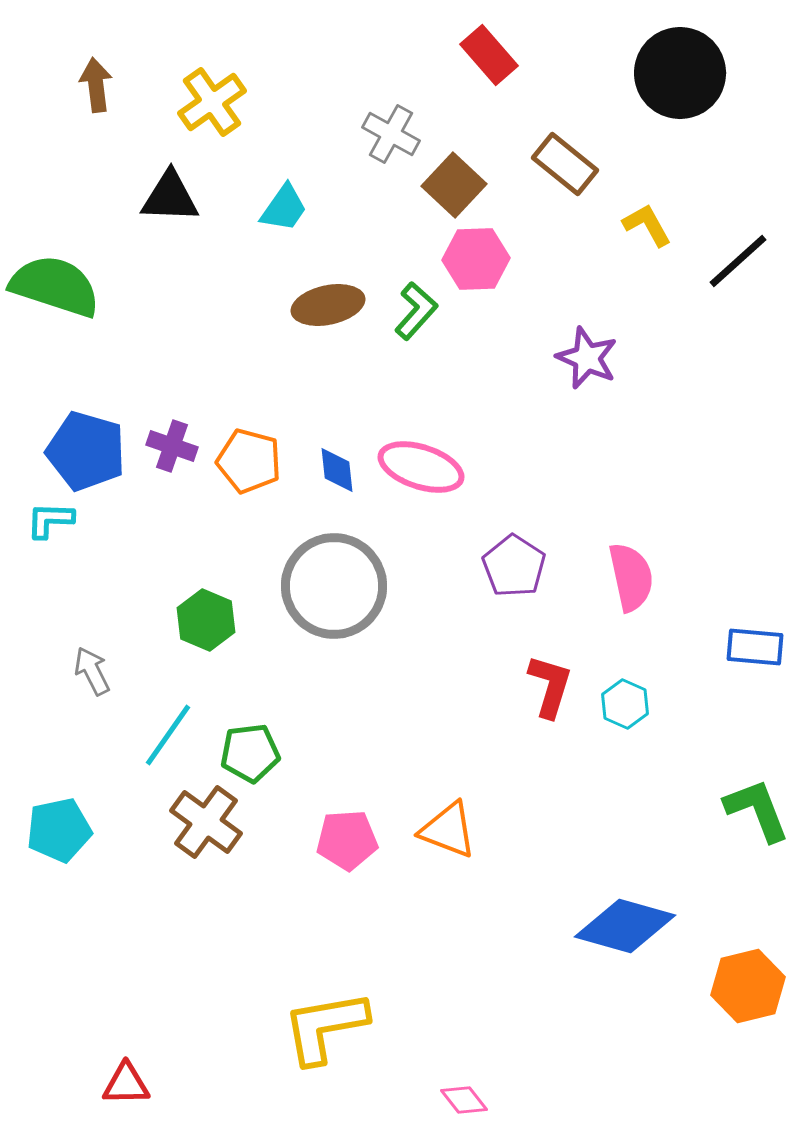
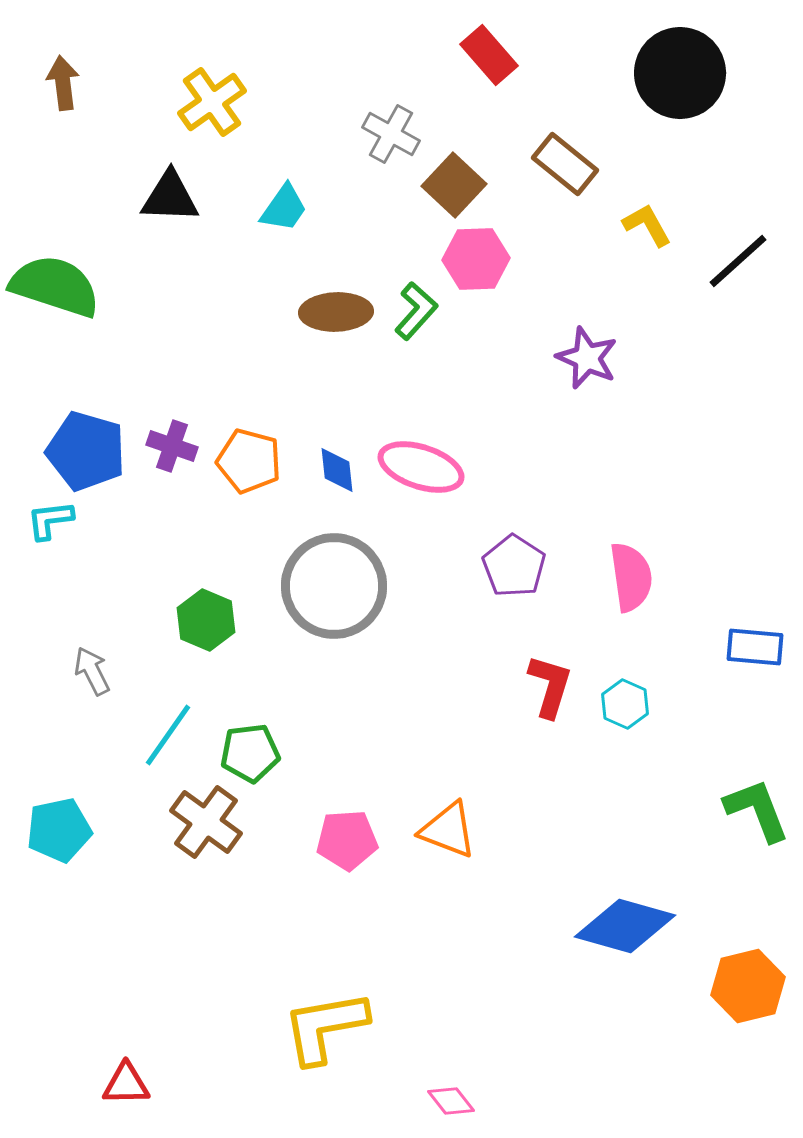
brown arrow at (96, 85): moved 33 px left, 2 px up
brown ellipse at (328, 305): moved 8 px right, 7 px down; rotated 10 degrees clockwise
cyan L-shape at (50, 520): rotated 9 degrees counterclockwise
pink semicircle at (631, 577): rotated 4 degrees clockwise
pink diamond at (464, 1100): moved 13 px left, 1 px down
